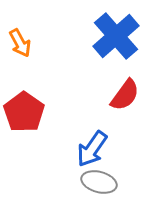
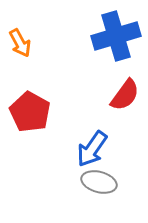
blue cross: rotated 24 degrees clockwise
red pentagon: moved 6 px right; rotated 6 degrees counterclockwise
